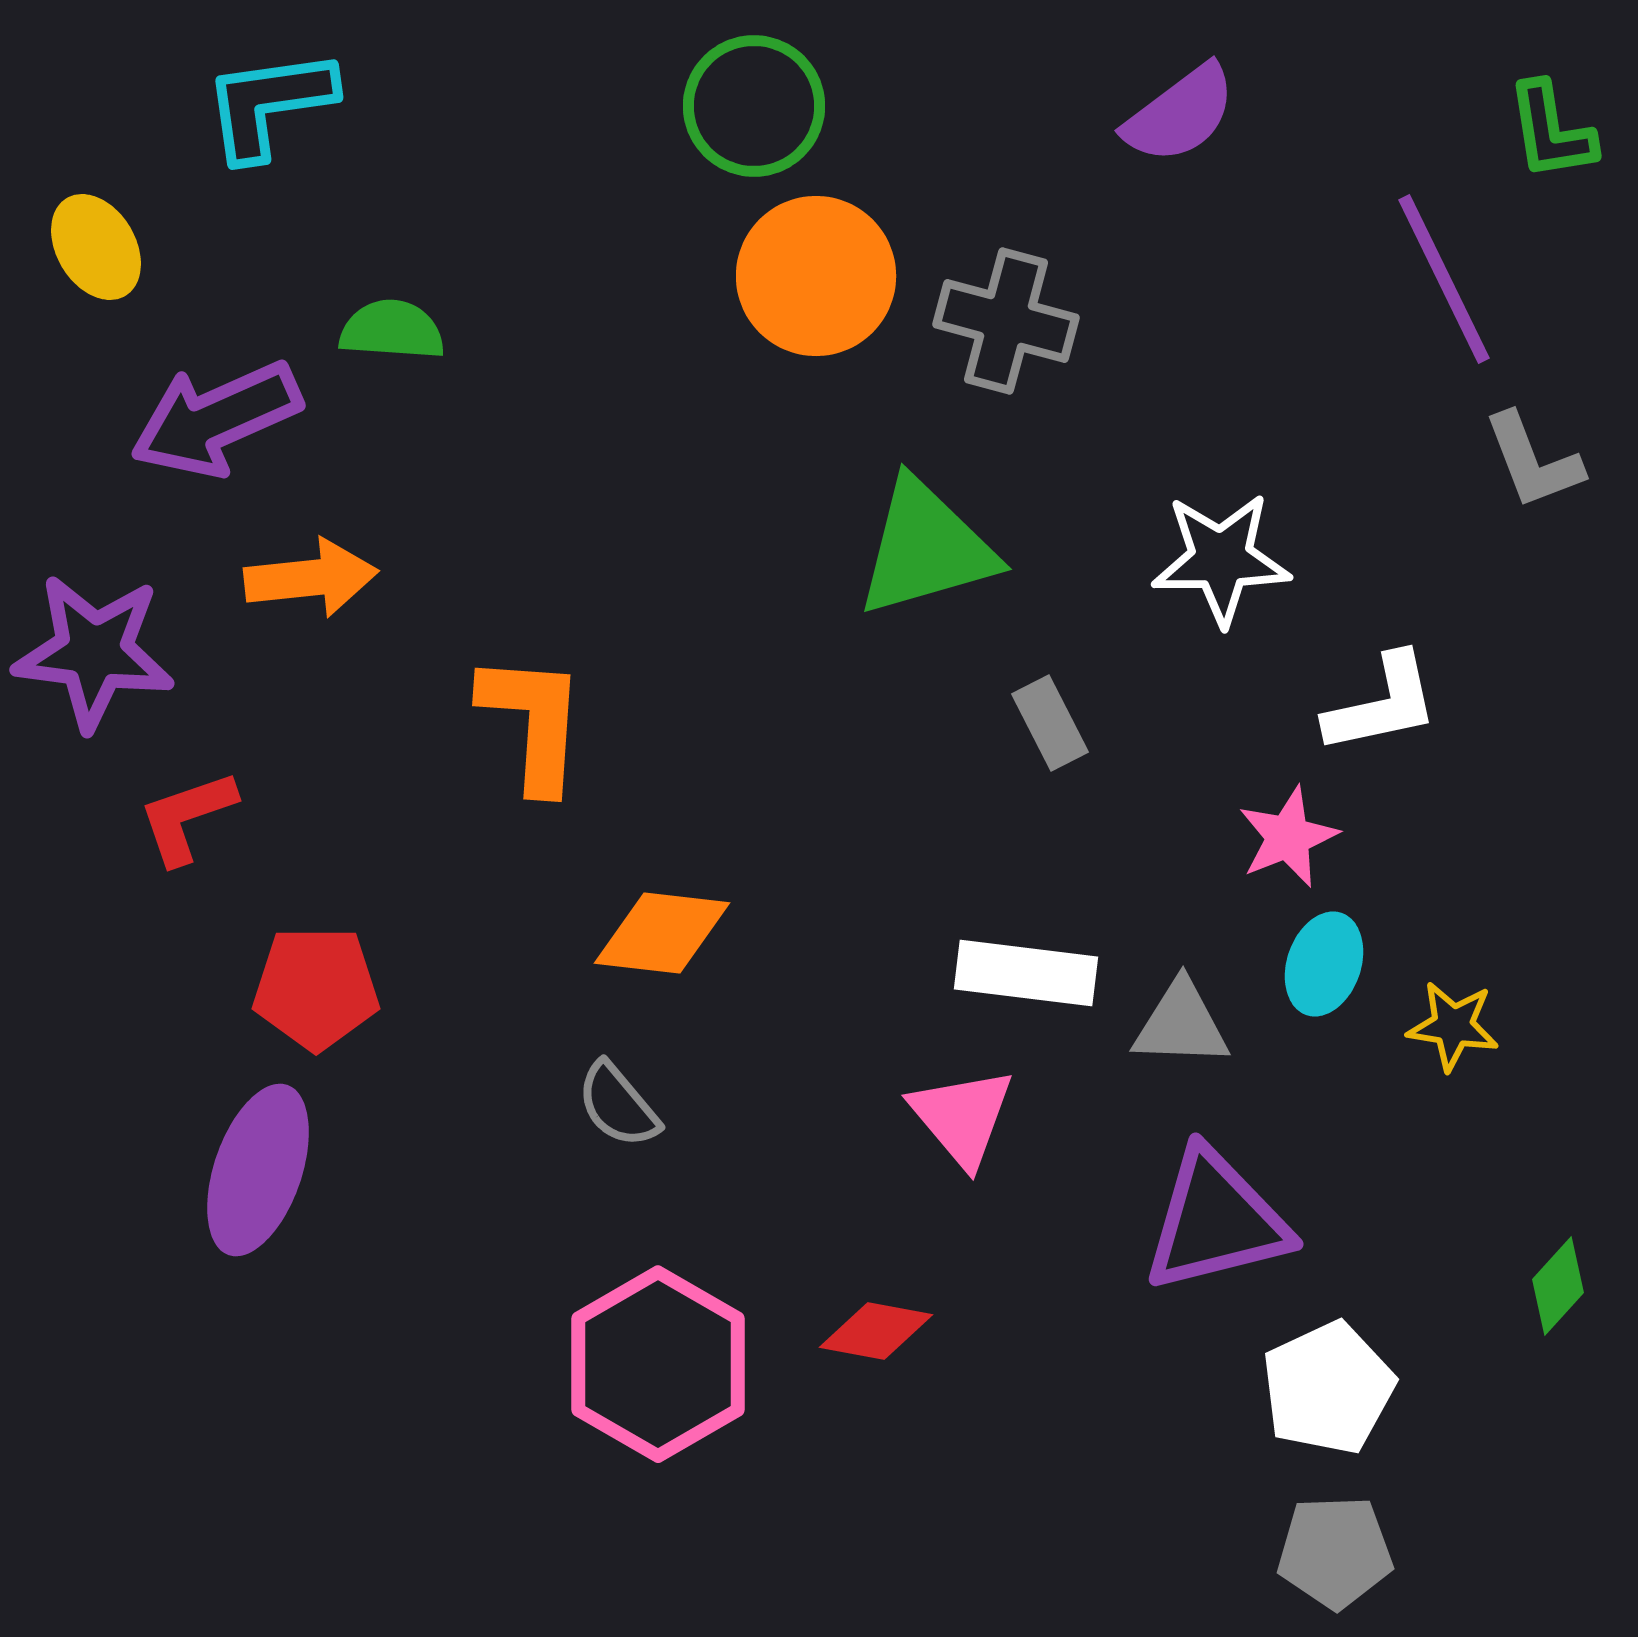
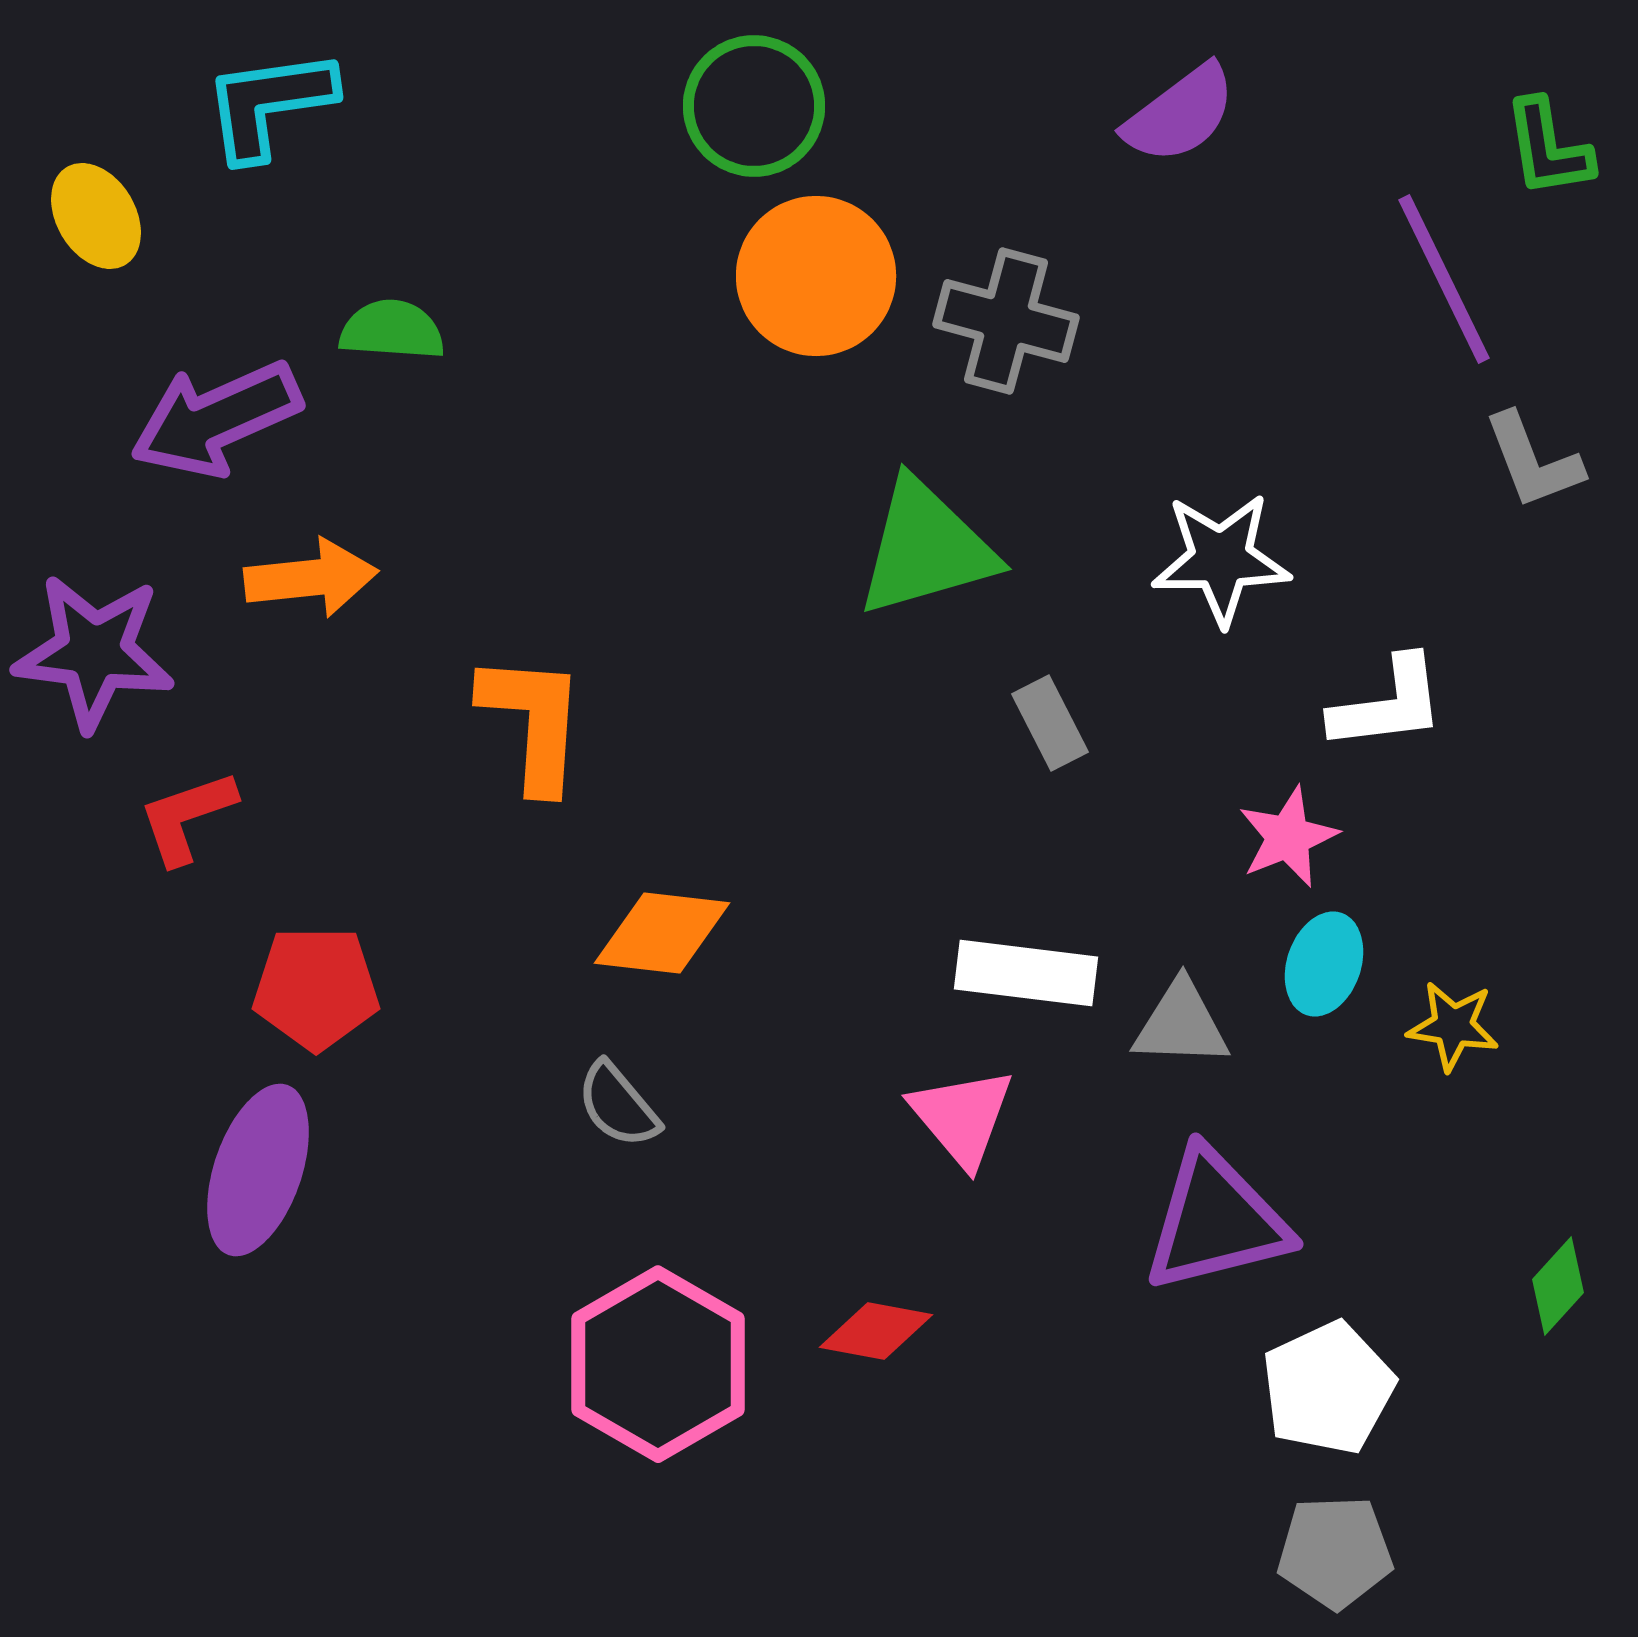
green L-shape: moved 3 px left, 17 px down
yellow ellipse: moved 31 px up
white L-shape: moved 6 px right; rotated 5 degrees clockwise
